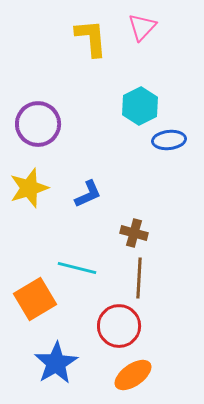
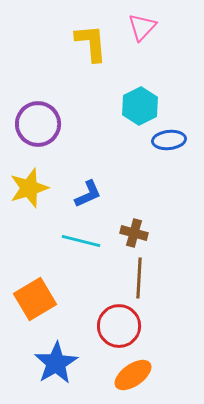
yellow L-shape: moved 5 px down
cyan line: moved 4 px right, 27 px up
